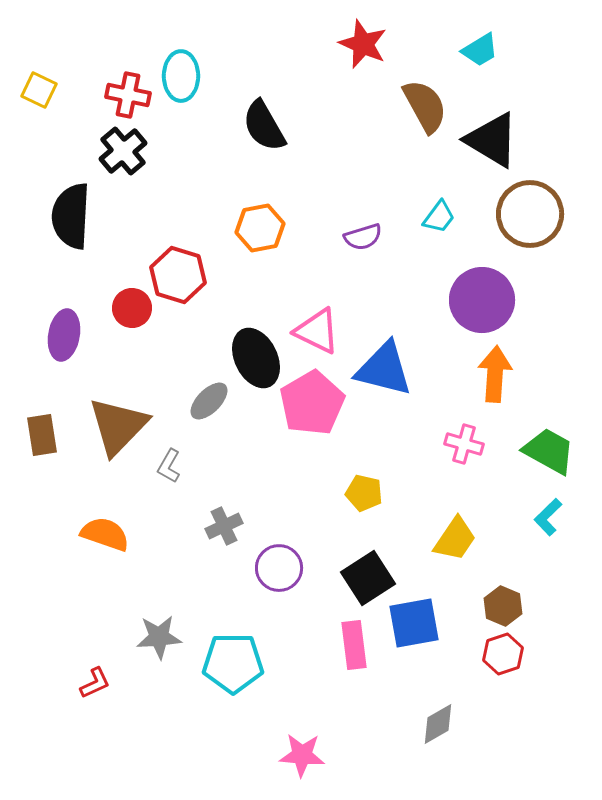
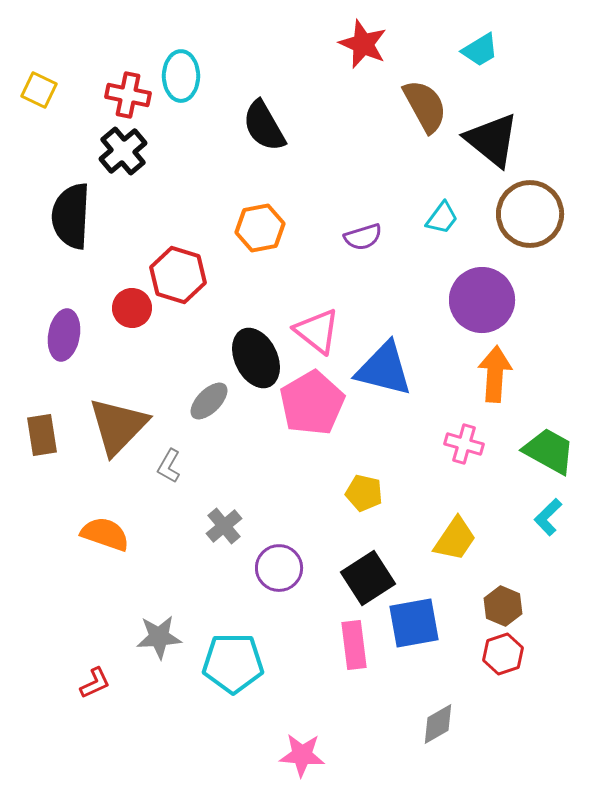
black triangle at (492, 140): rotated 8 degrees clockwise
cyan trapezoid at (439, 217): moved 3 px right, 1 px down
pink triangle at (317, 331): rotated 12 degrees clockwise
gray cross at (224, 526): rotated 15 degrees counterclockwise
